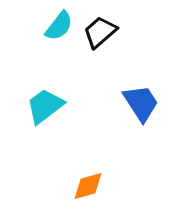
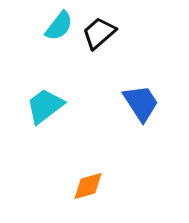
black trapezoid: moved 1 px left, 1 px down
